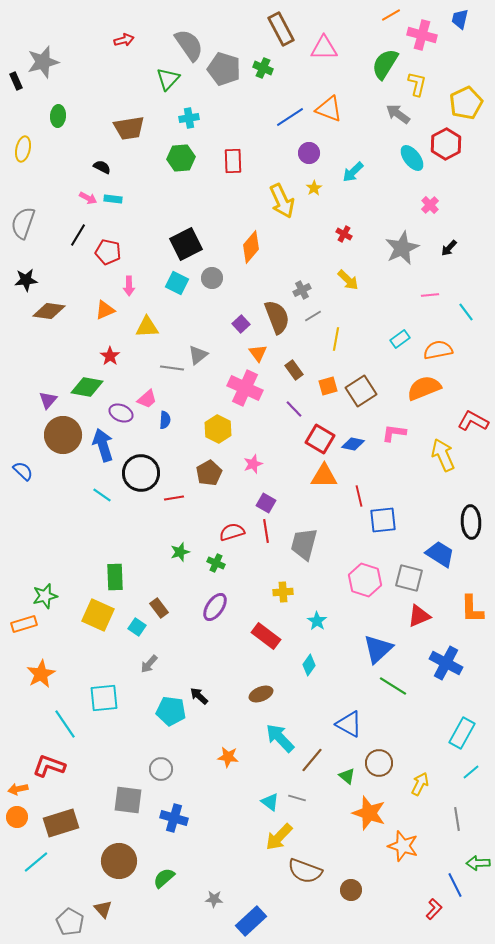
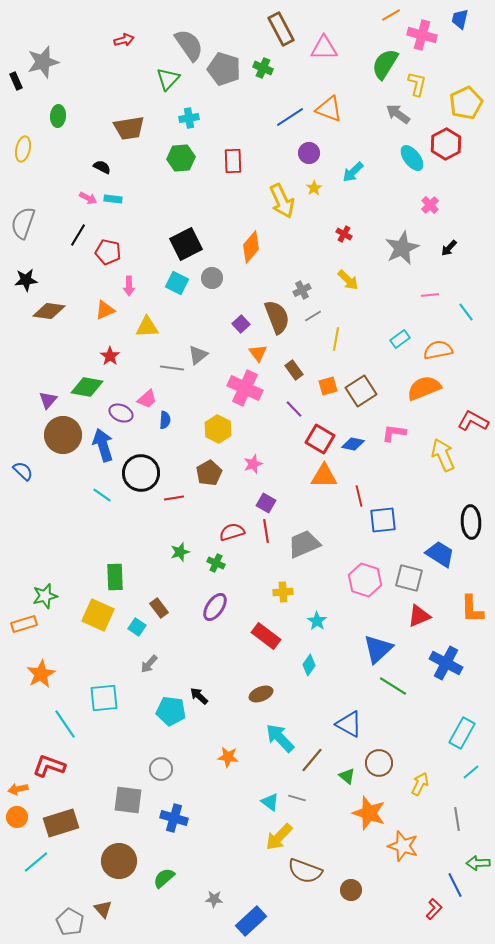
gray trapezoid at (304, 544): rotated 52 degrees clockwise
